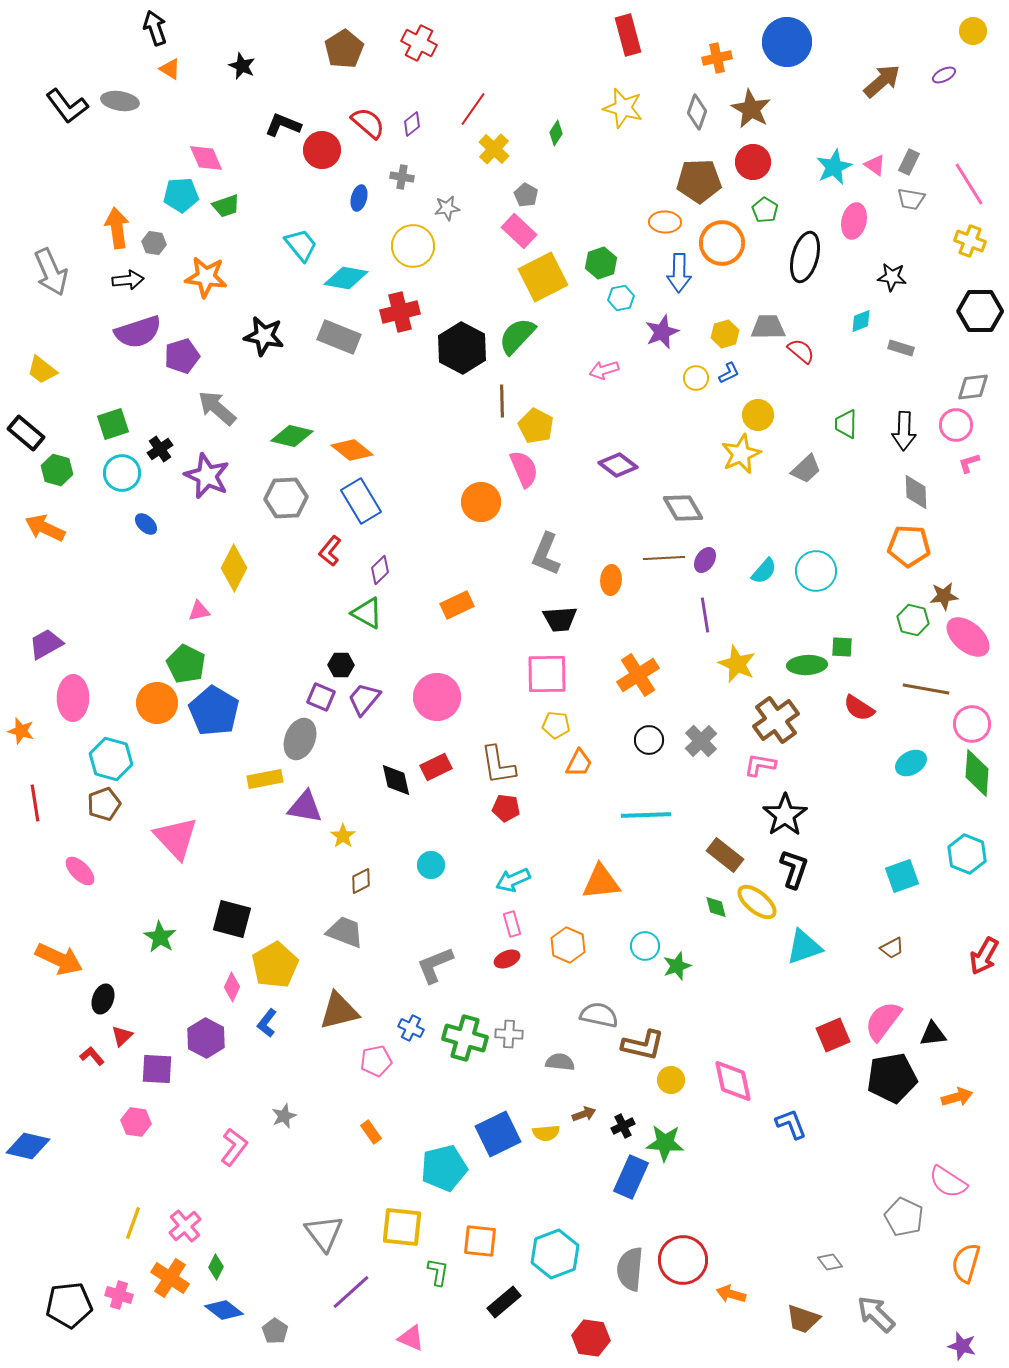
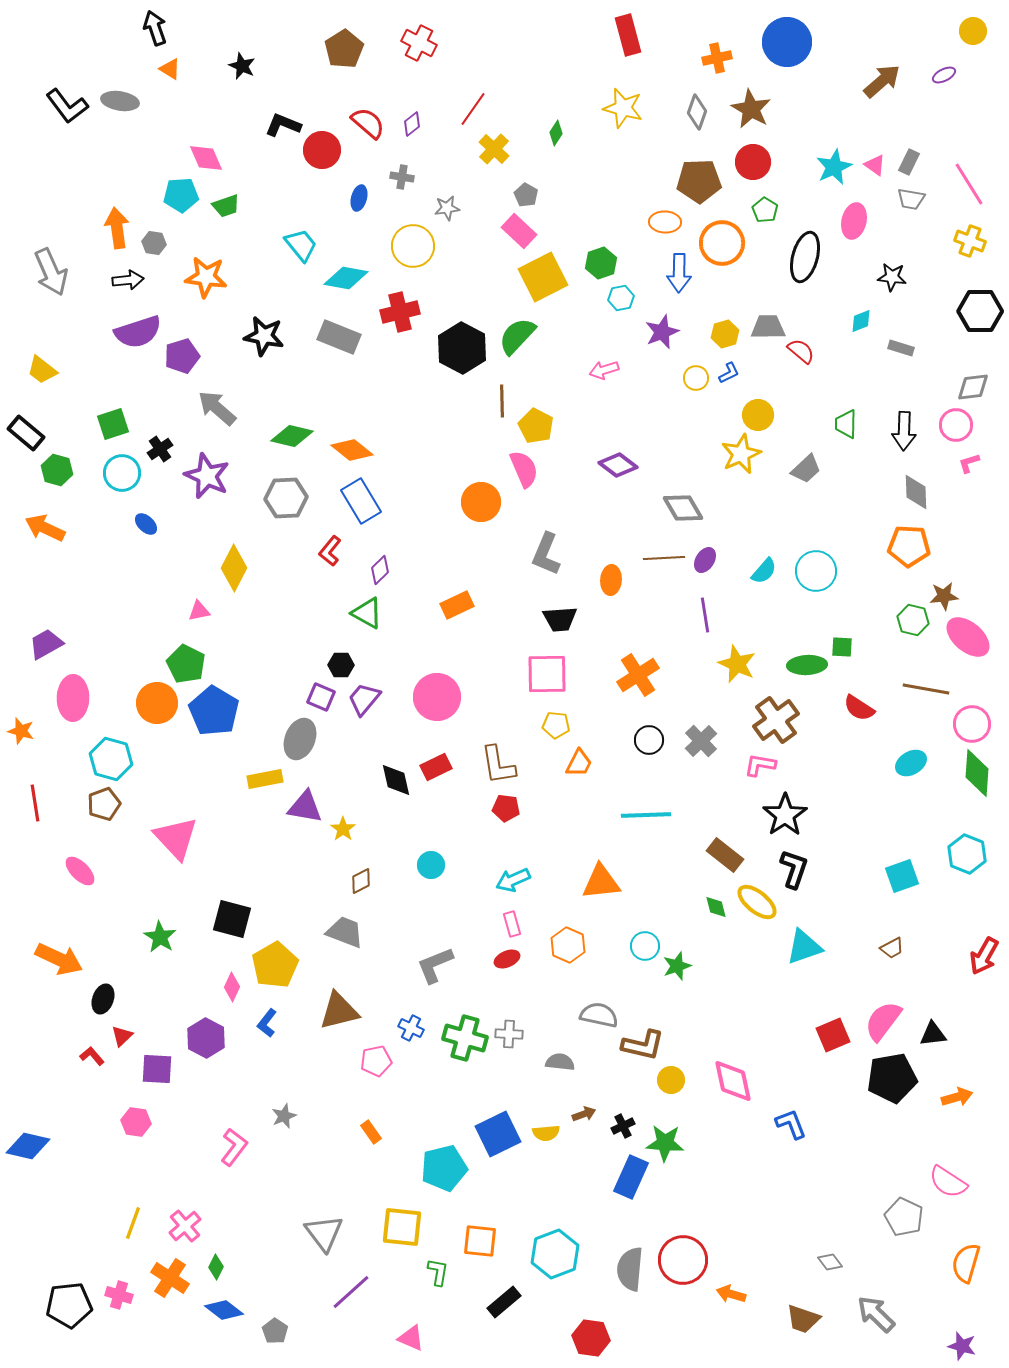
yellow star at (343, 836): moved 7 px up
